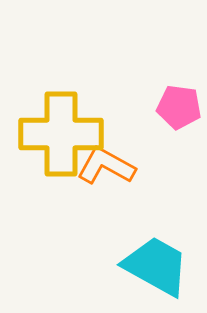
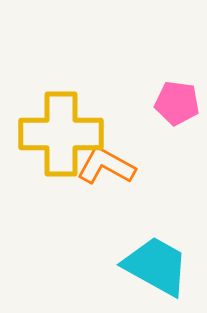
pink pentagon: moved 2 px left, 4 px up
